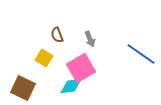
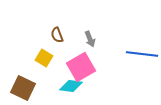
blue line: moved 1 px right; rotated 28 degrees counterclockwise
pink square: moved 1 px up
cyan diamond: rotated 15 degrees clockwise
